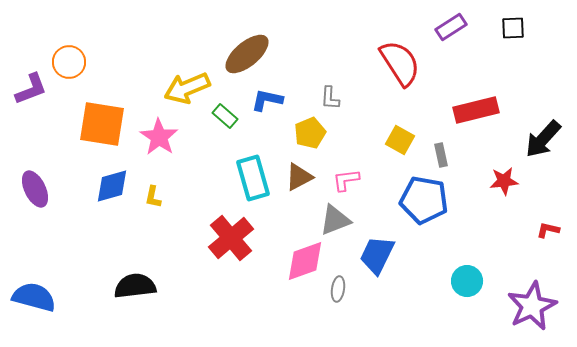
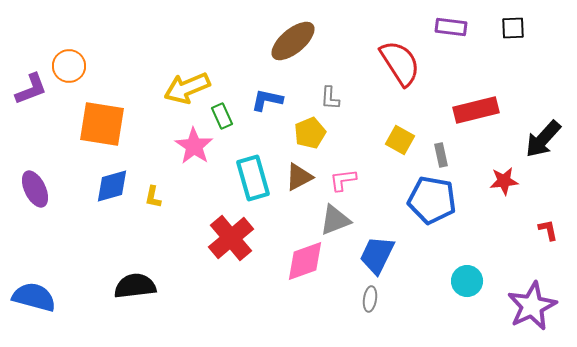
purple rectangle: rotated 40 degrees clockwise
brown ellipse: moved 46 px right, 13 px up
orange circle: moved 4 px down
green rectangle: moved 3 px left; rotated 25 degrees clockwise
pink star: moved 35 px right, 9 px down
pink L-shape: moved 3 px left
blue pentagon: moved 8 px right
red L-shape: rotated 65 degrees clockwise
gray ellipse: moved 32 px right, 10 px down
